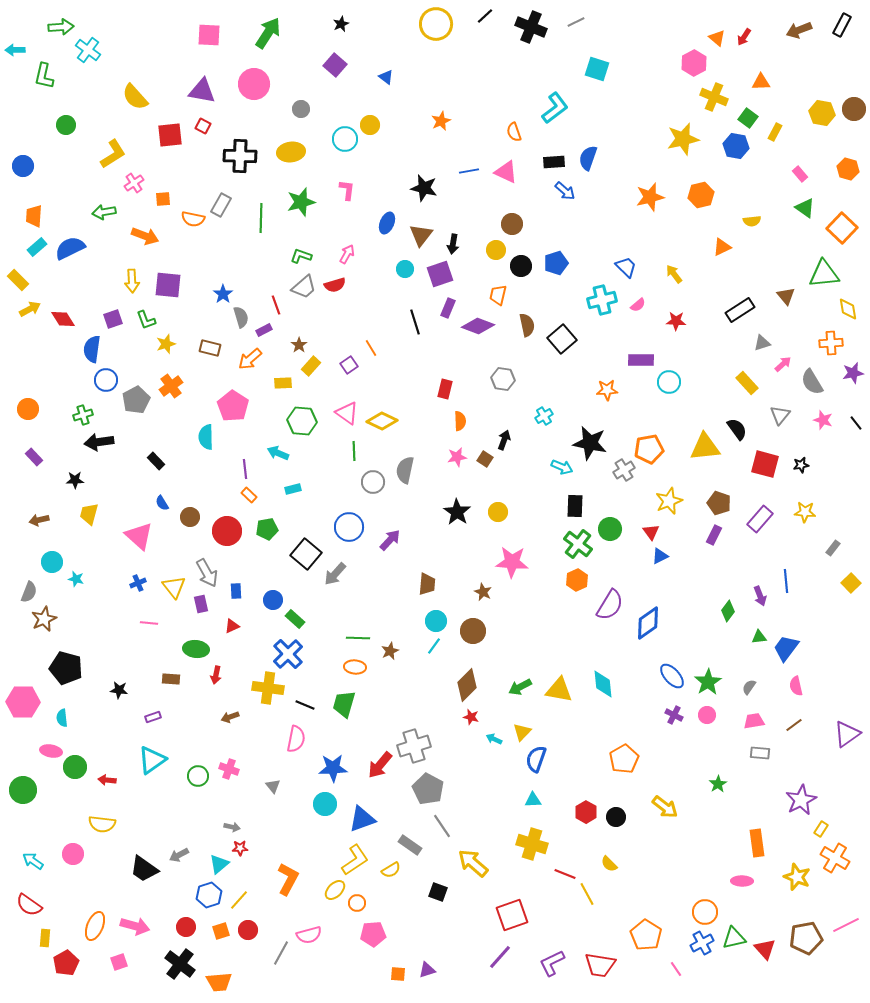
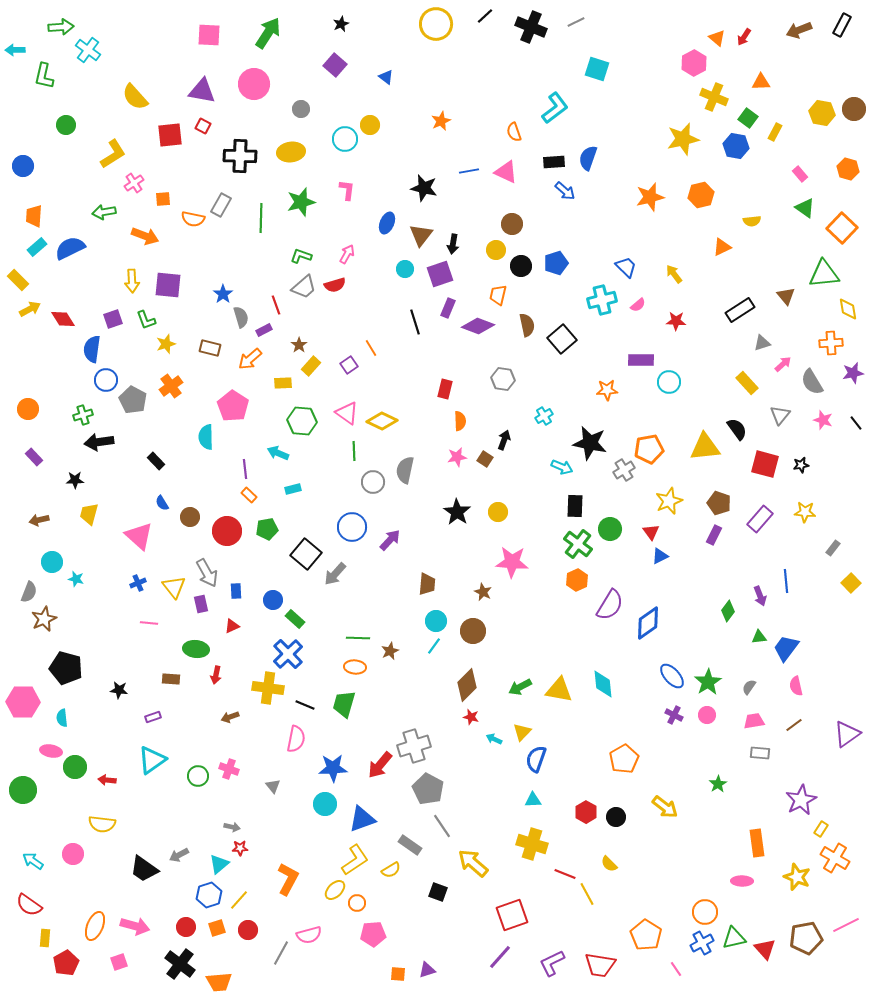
gray pentagon at (136, 400): moved 3 px left; rotated 16 degrees counterclockwise
blue circle at (349, 527): moved 3 px right
orange square at (221, 931): moved 4 px left, 3 px up
